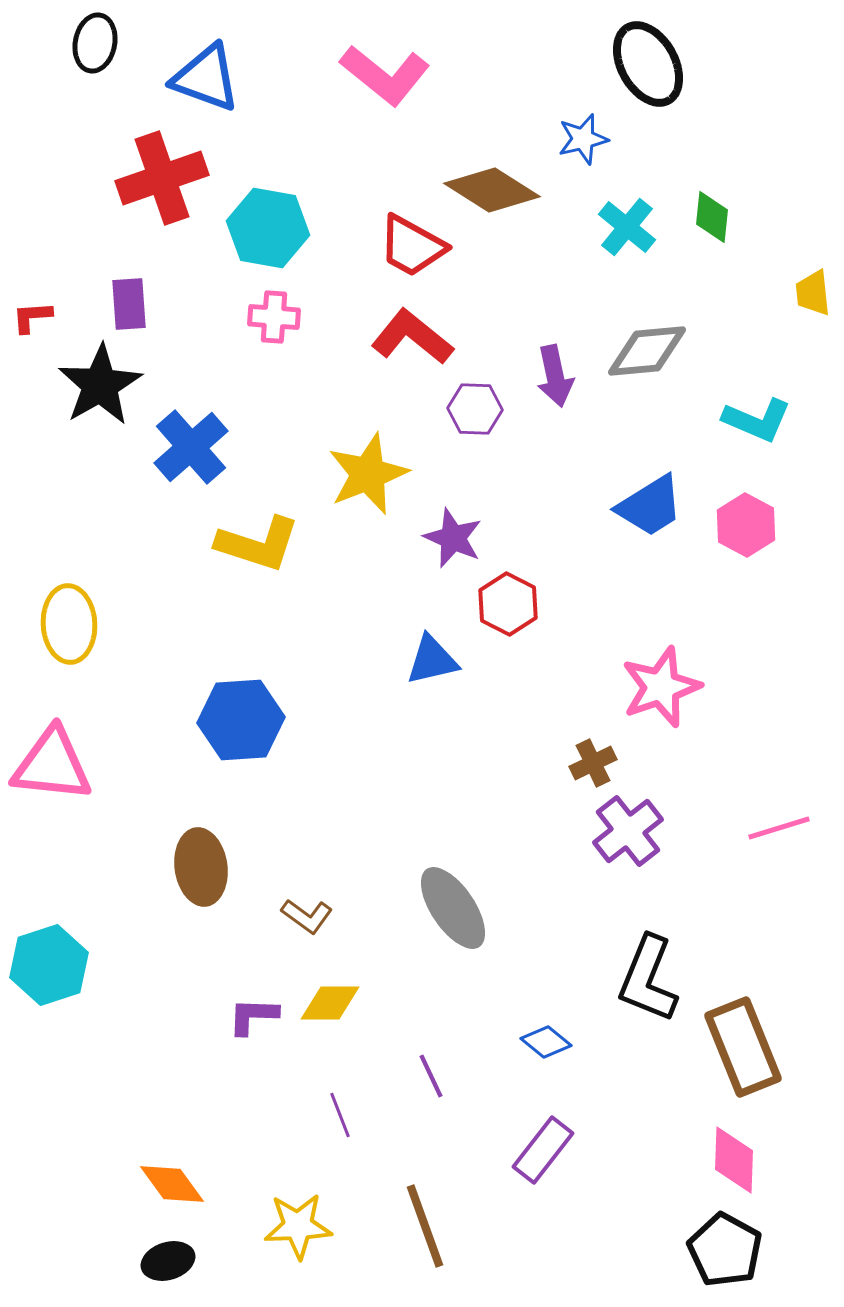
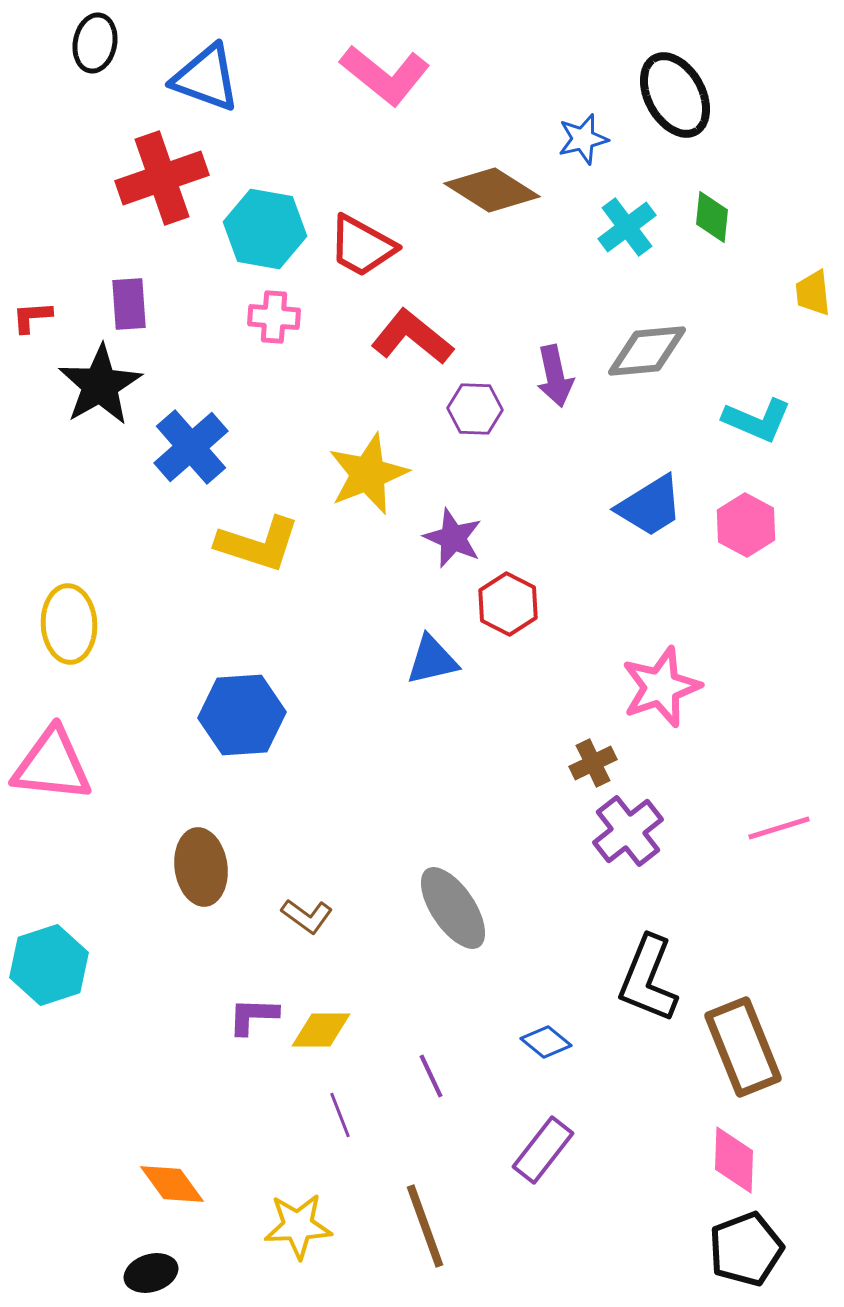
black ellipse at (648, 64): moved 27 px right, 31 px down
cyan cross at (627, 227): rotated 14 degrees clockwise
cyan hexagon at (268, 228): moved 3 px left, 1 px down
red trapezoid at (412, 246): moved 50 px left
blue hexagon at (241, 720): moved 1 px right, 5 px up
yellow diamond at (330, 1003): moved 9 px left, 27 px down
black pentagon at (725, 1250): moved 21 px right, 1 px up; rotated 22 degrees clockwise
black ellipse at (168, 1261): moved 17 px left, 12 px down
